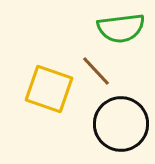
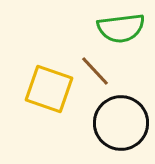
brown line: moved 1 px left
black circle: moved 1 px up
